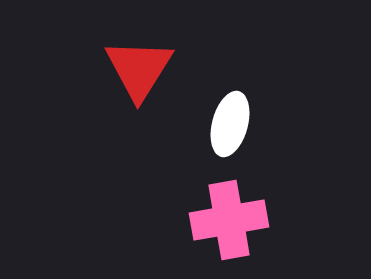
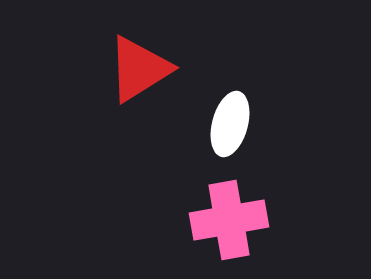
red triangle: rotated 26 degrees clockwise
